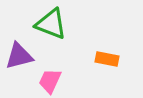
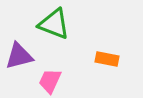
green triangle: moved 3 px right
